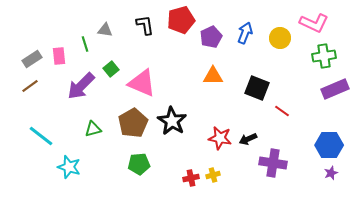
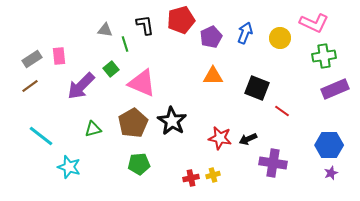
green line: moved 40 px right
